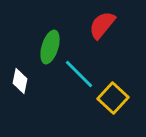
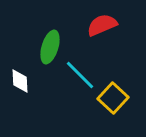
red semicircle: rotated 28 degrees clockwise
cyan line: moved 1 px right, 1 px down
white diamond: rotated 15 degrees counterclockwise
